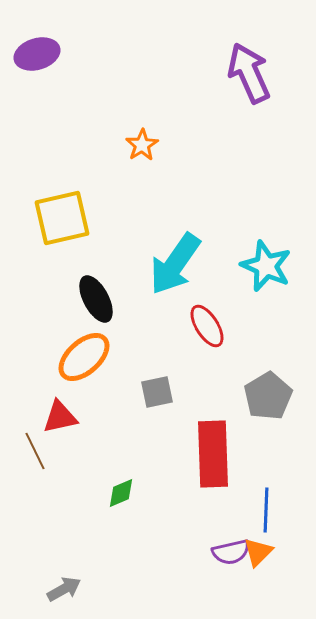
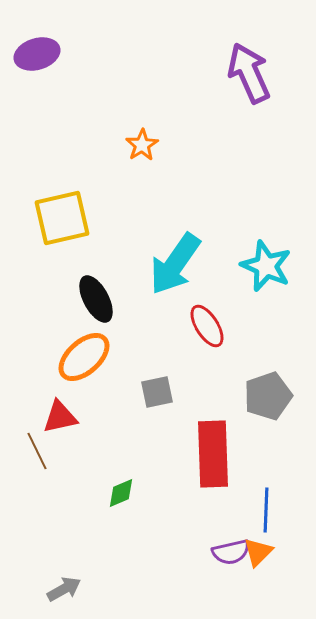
gray pentagon: rotated 12 degrees clockwise
brown line: moved 2 px right
